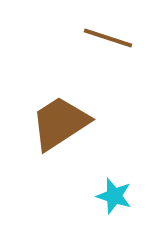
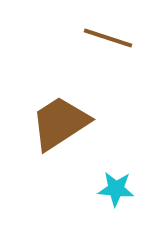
cyan star: moved 2 px right, 7 px up; rotated 12 degrees counterclockwise
